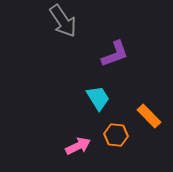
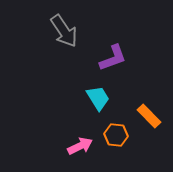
gray arrow: moved 1 px right, 10 px down
purple L-shape: moved 2 px left, 4 px down
pink arrow: moved 2 px right
